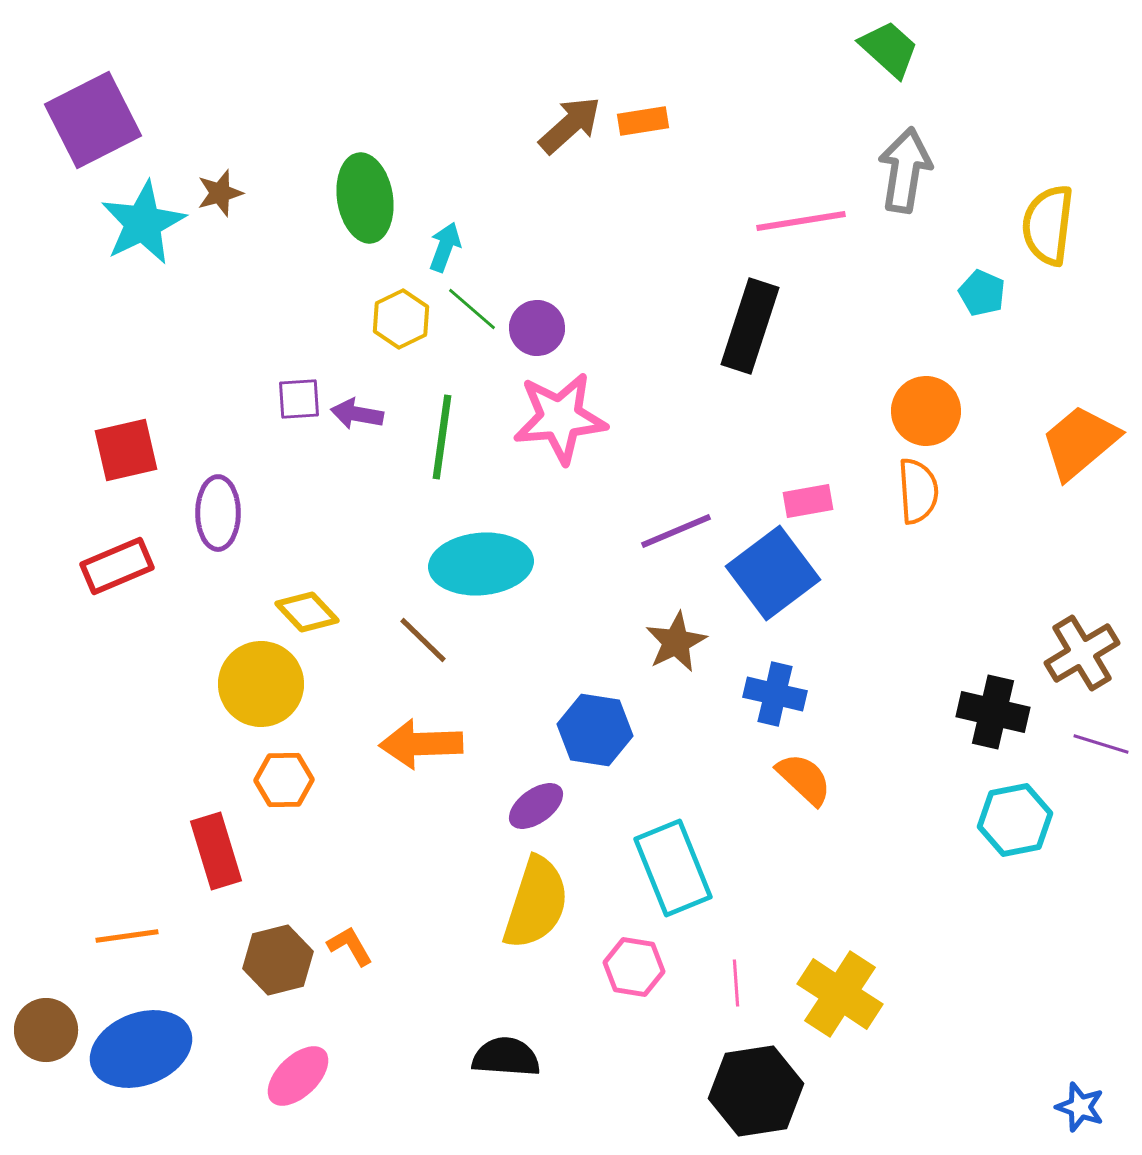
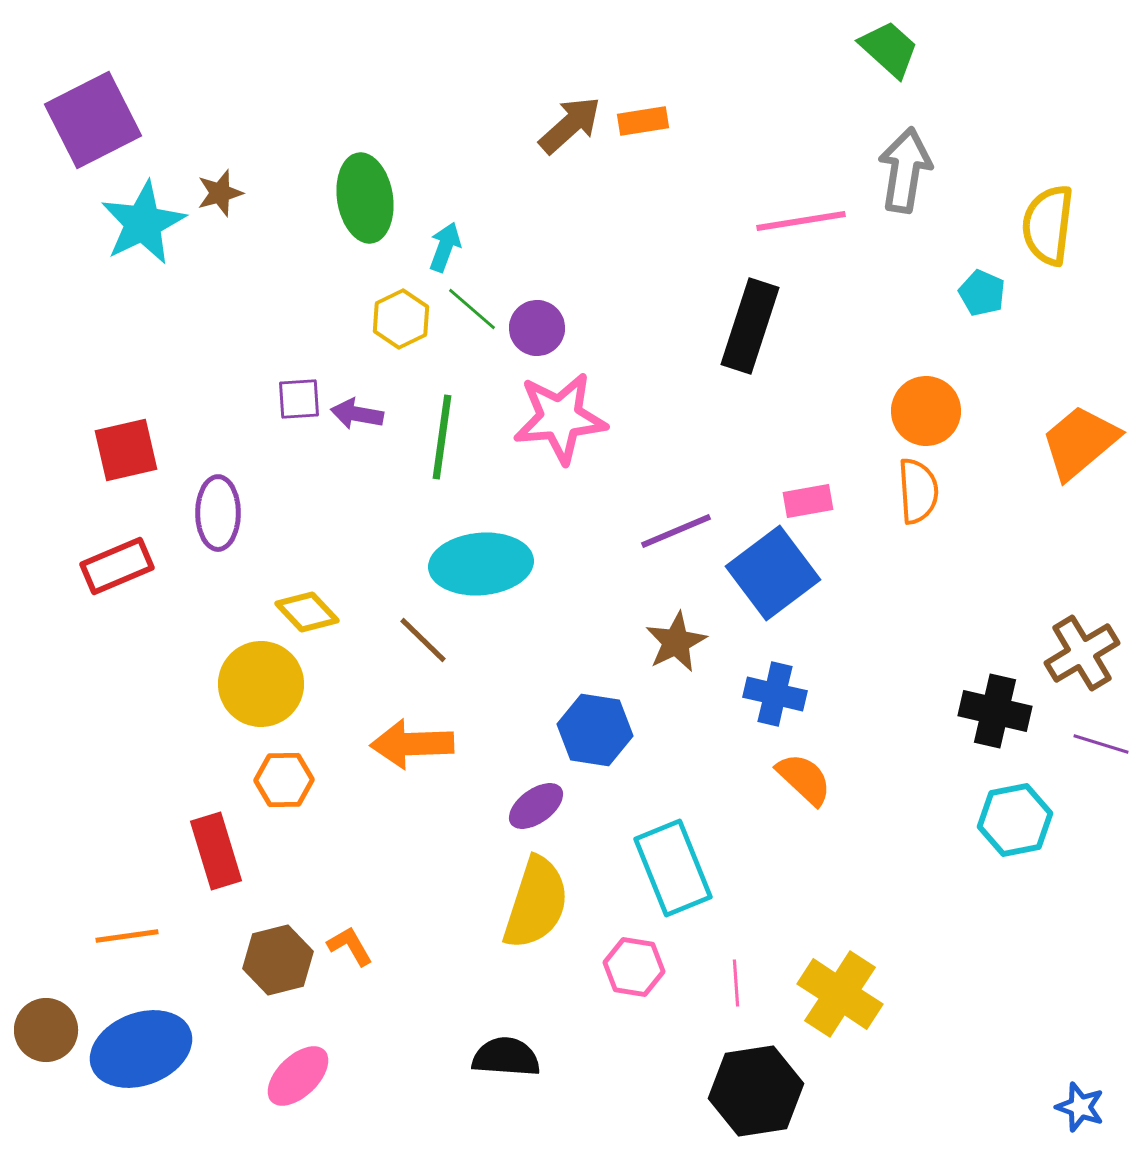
black cross at (993, 712): moved 2 px right, 1 px up
orange arrow at (421, 744): moved 9 px left
